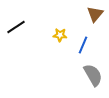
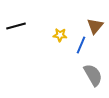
brown triangle: moved 12 px down
black line: moved 1 px up; rotated 18 degrees clockwise
blue line: moved 2 px left
